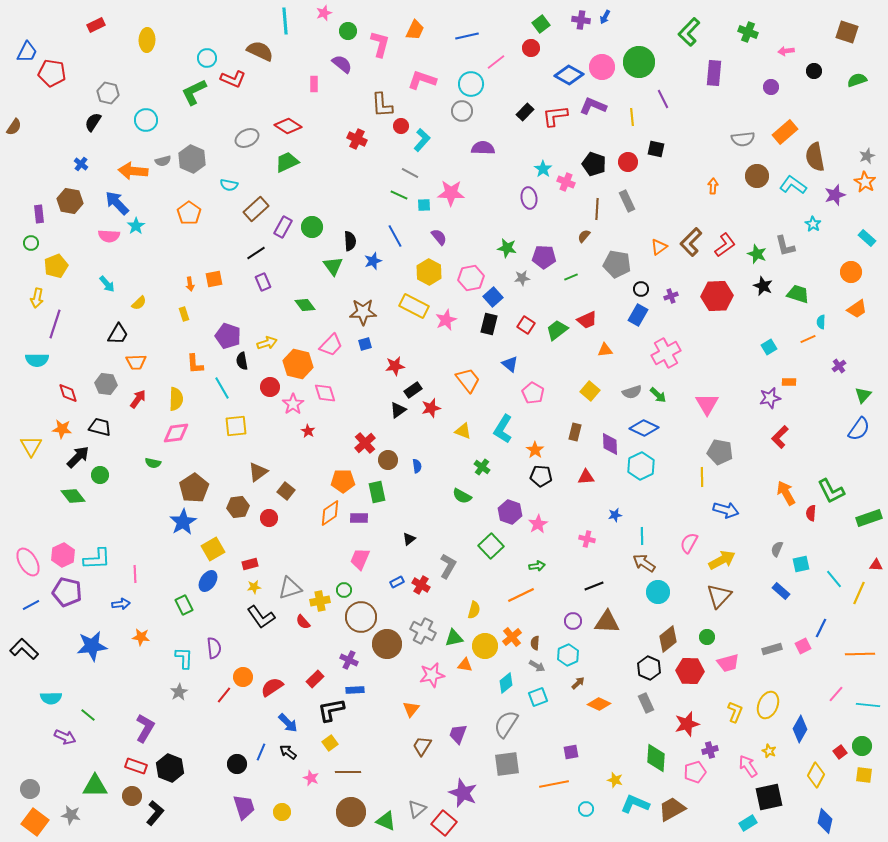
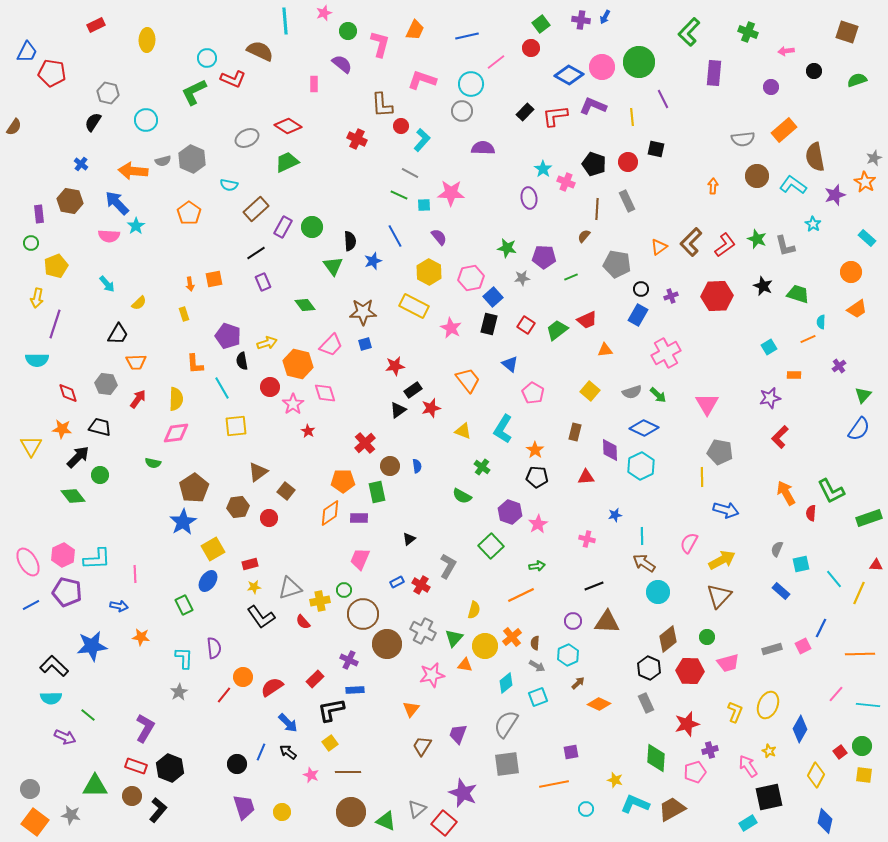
orange rectangle at (785, 132): moved 1 px left, 2 px up
gray star at (867, 156): moved 7 px right, 2 px down
green star at (757, 254): moved 15 px up
pink star at (446, 320): moved 5 px right, 8 px down; rotated 20 degrees counterclockwise
orange rectangle at (789, 382): moved 5 px right, 7 px up
purple diamond at (610, 444): moved 6 px down
brown circle at (388, 460): moved 2 px right, 6 px down
black pentagon at (541, 476): moved 4 px left, 1 px down
blue arrow at (121, 604): moved 2 px left, 2 px down; rotated 18 degrees clockwise
brown circle at (361, 617): moved 2 px right, 3 px up
green triangle at (454, 638): rotated 36 degrees counterclockwise
black L-shape at (24, 649): moved 30 px right, 17 px down
pink star at (311, 778): moved 3 px up
black L-shape at (155, 813): moved 3 px right, 3 px up
